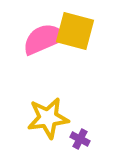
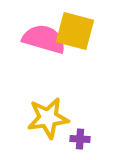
pink semicircle: rotated 39 degrees clockwise
purple cross: rotated 24 degrees counterclockwise
